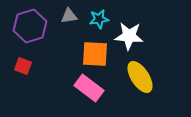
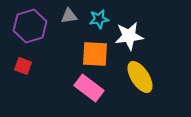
white star: rotated 12 degrees counterclockwise
